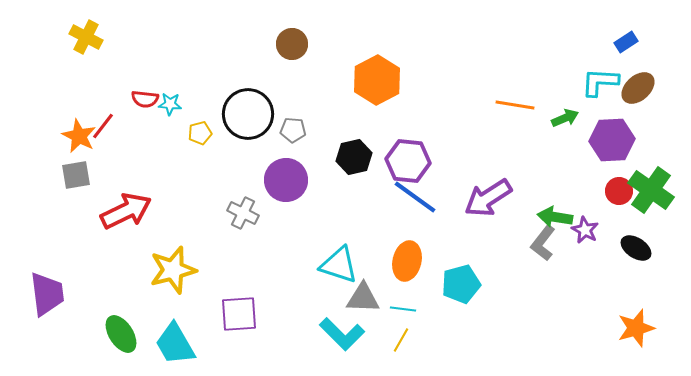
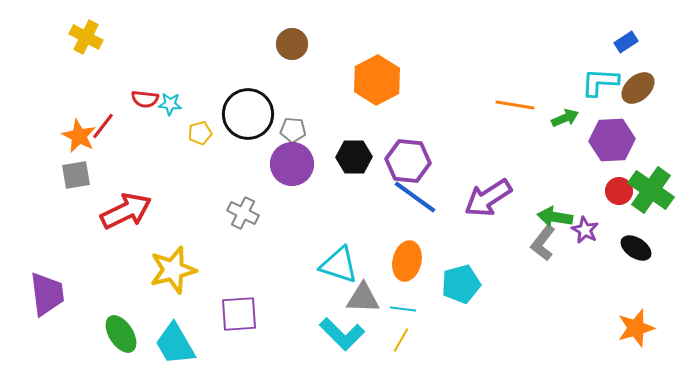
black hexagon at (354, 157): rotated 12 degrees clockwise
purple circle at (286, 180): moved 6 px right, 16 px up
